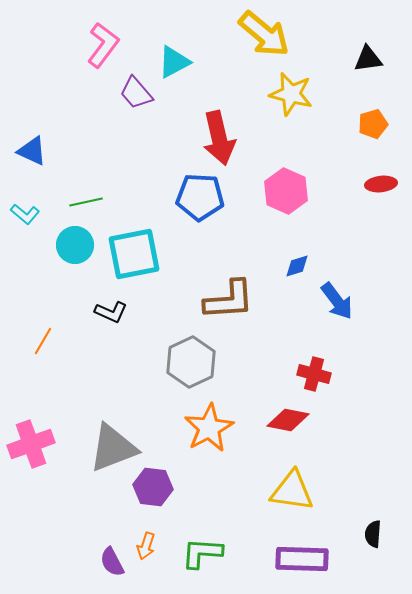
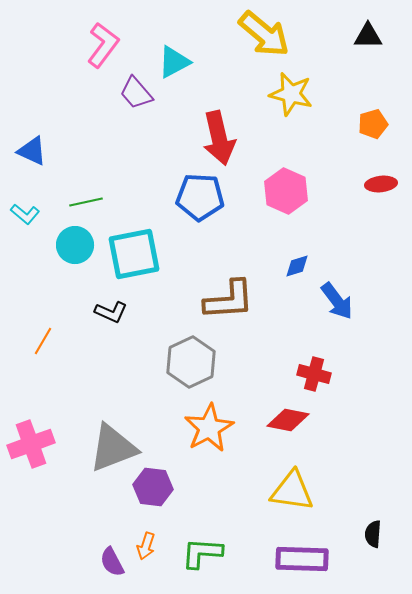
black triangle: moved 23 px up; rotated 8 degrees clockwise
